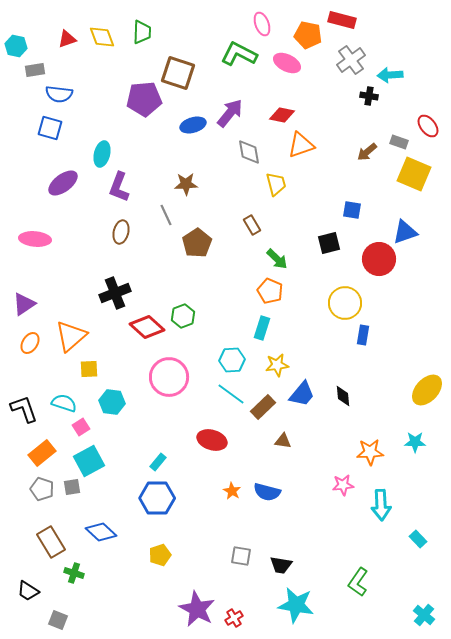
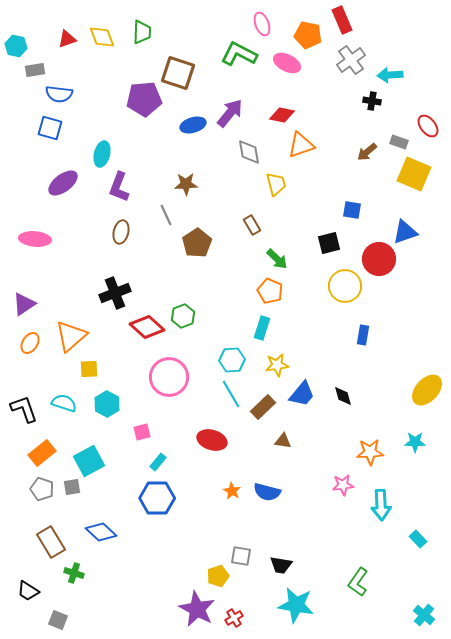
red rectangle at (342, 20): rotated 52 degrees clockwise
black cross at (369, 96): moved 3 px right, 5 px down
yellow circle at (345, 303): moved 17 px up
cyan line at (231, 394): rotated 24 degrees clockwise
black diamond at (343, 396): rotated 10 degrees counterclockwise
cyan hexagon at (112, 402): moved 5 px left, 2 px down; rotated 20 degrees clockwise
pink square at (81, 427): moved 61 px right, 5 px down; rotated 18 degrees clockwise
yellow pentagon at (160, 555): moved 58 px right, 21 px down
